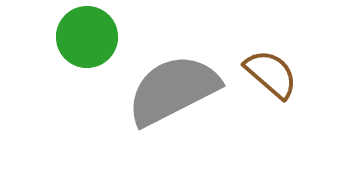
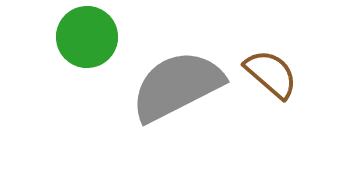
gray semicircle: moved 4 px right, 4 px up
